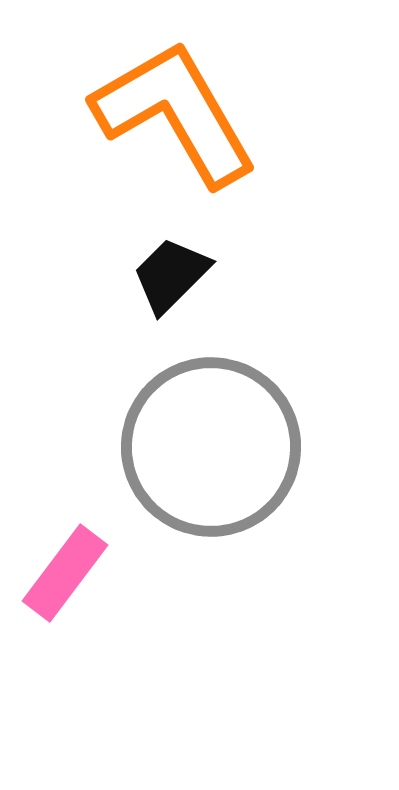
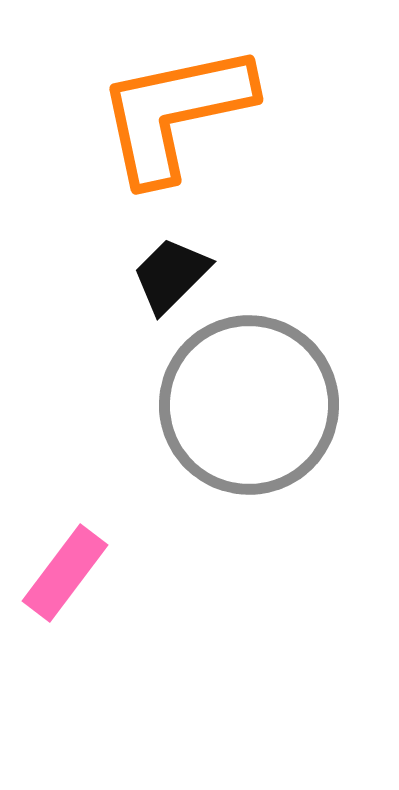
orange L-shape: rotated 72 degrees counterclockwise
gray circle: moved 38 px right, 42 px up
